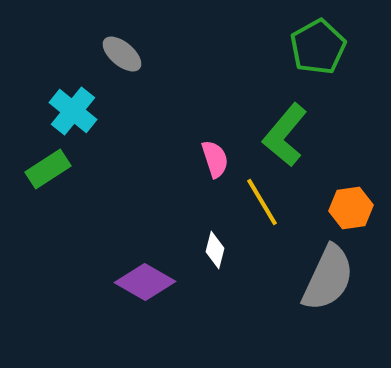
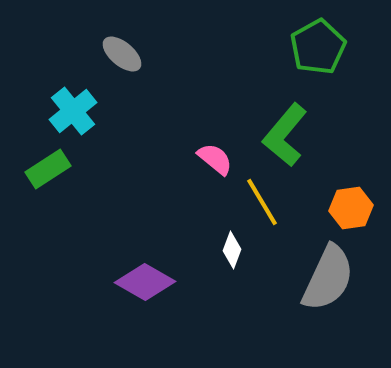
cyan cross: rotated 12 degrees clockwise
pink semicircle: rotated 33 degrees counterclockwise
white diamond: moved 17 px right; rotated 6 degrees clockwise
